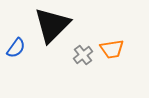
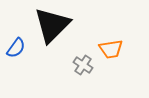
orange trapezoid: moved 1 px left
gray cross: moved 10 px down; rotated 18 degrees counterclockwise
